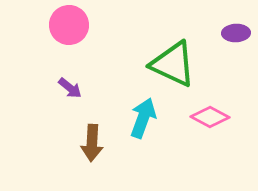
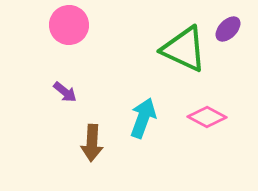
purple ellipse: moved 8 px left, 4 px up; rotated 44 degrees counterclockwise
green triangle: moved 11 px right, 15 px up
purple arrow: moved 5 px left, 4 px down
pink diamond: moved 3 px left
